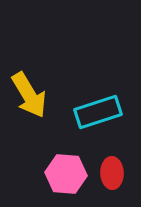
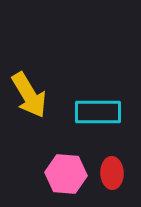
cyan rectangle: rotated 18 degrees clockwise
